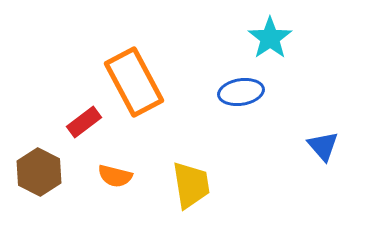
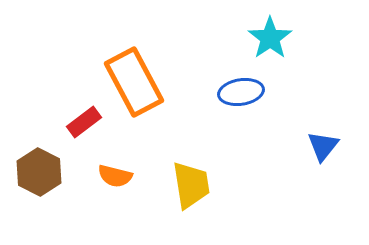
blue triangle: rotated 20 degrees clockwise
